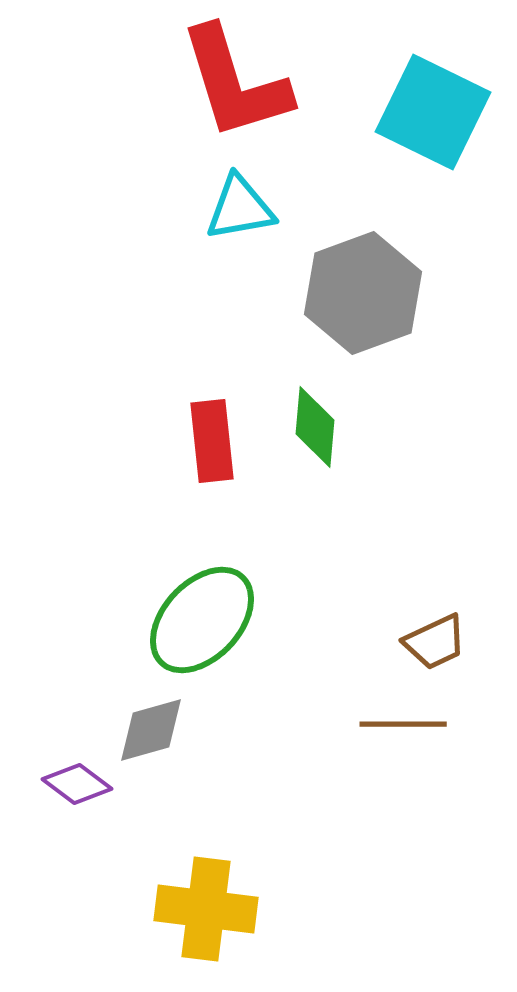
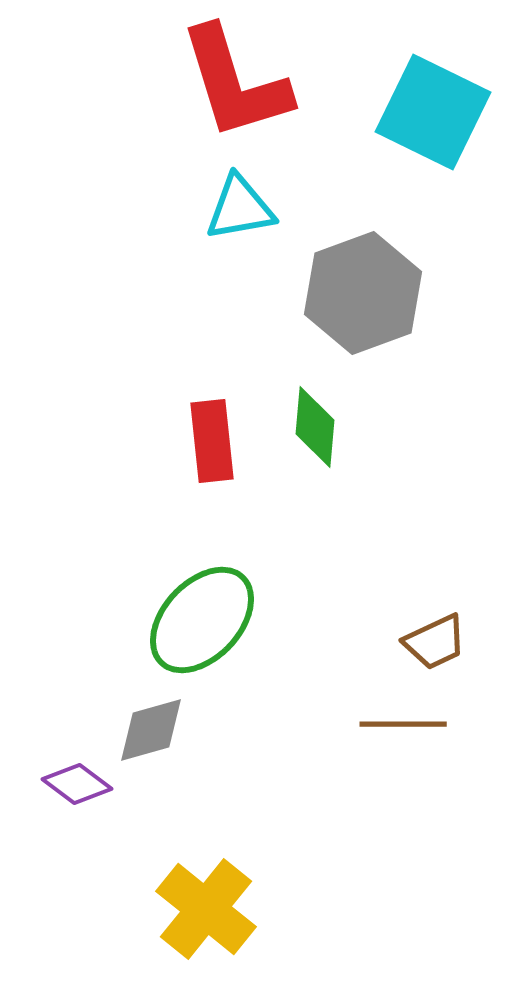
yellow cross: rotated 32 degrees clockwise
